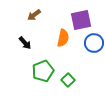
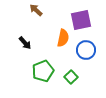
brown arrow: moved 2 px right, 5 px up; rotated 80 degrees clockwise
blue circle: moved 8 px left, 7 px down
green square: moved 3 px right, 3 px up
